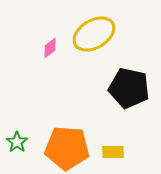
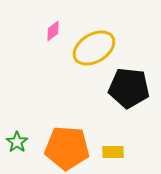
yellow ellipse: moved 14 px down
pink diamond: moved 3 px right, 17 px up
black pentagon: rotated 6 degrees counterclockwise
